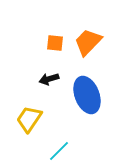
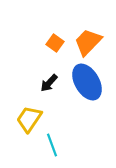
orange square: rotated 30 degrees clockwise
black arrow: moved 4 px down; rotated 30 degrees counterclockwise
blue ellipse: moved 13 px up; rotated 9 degrees counterclockwise
cyan line: moved 7 px left, 6 px up; rotated 65 degrees counterclockwise
